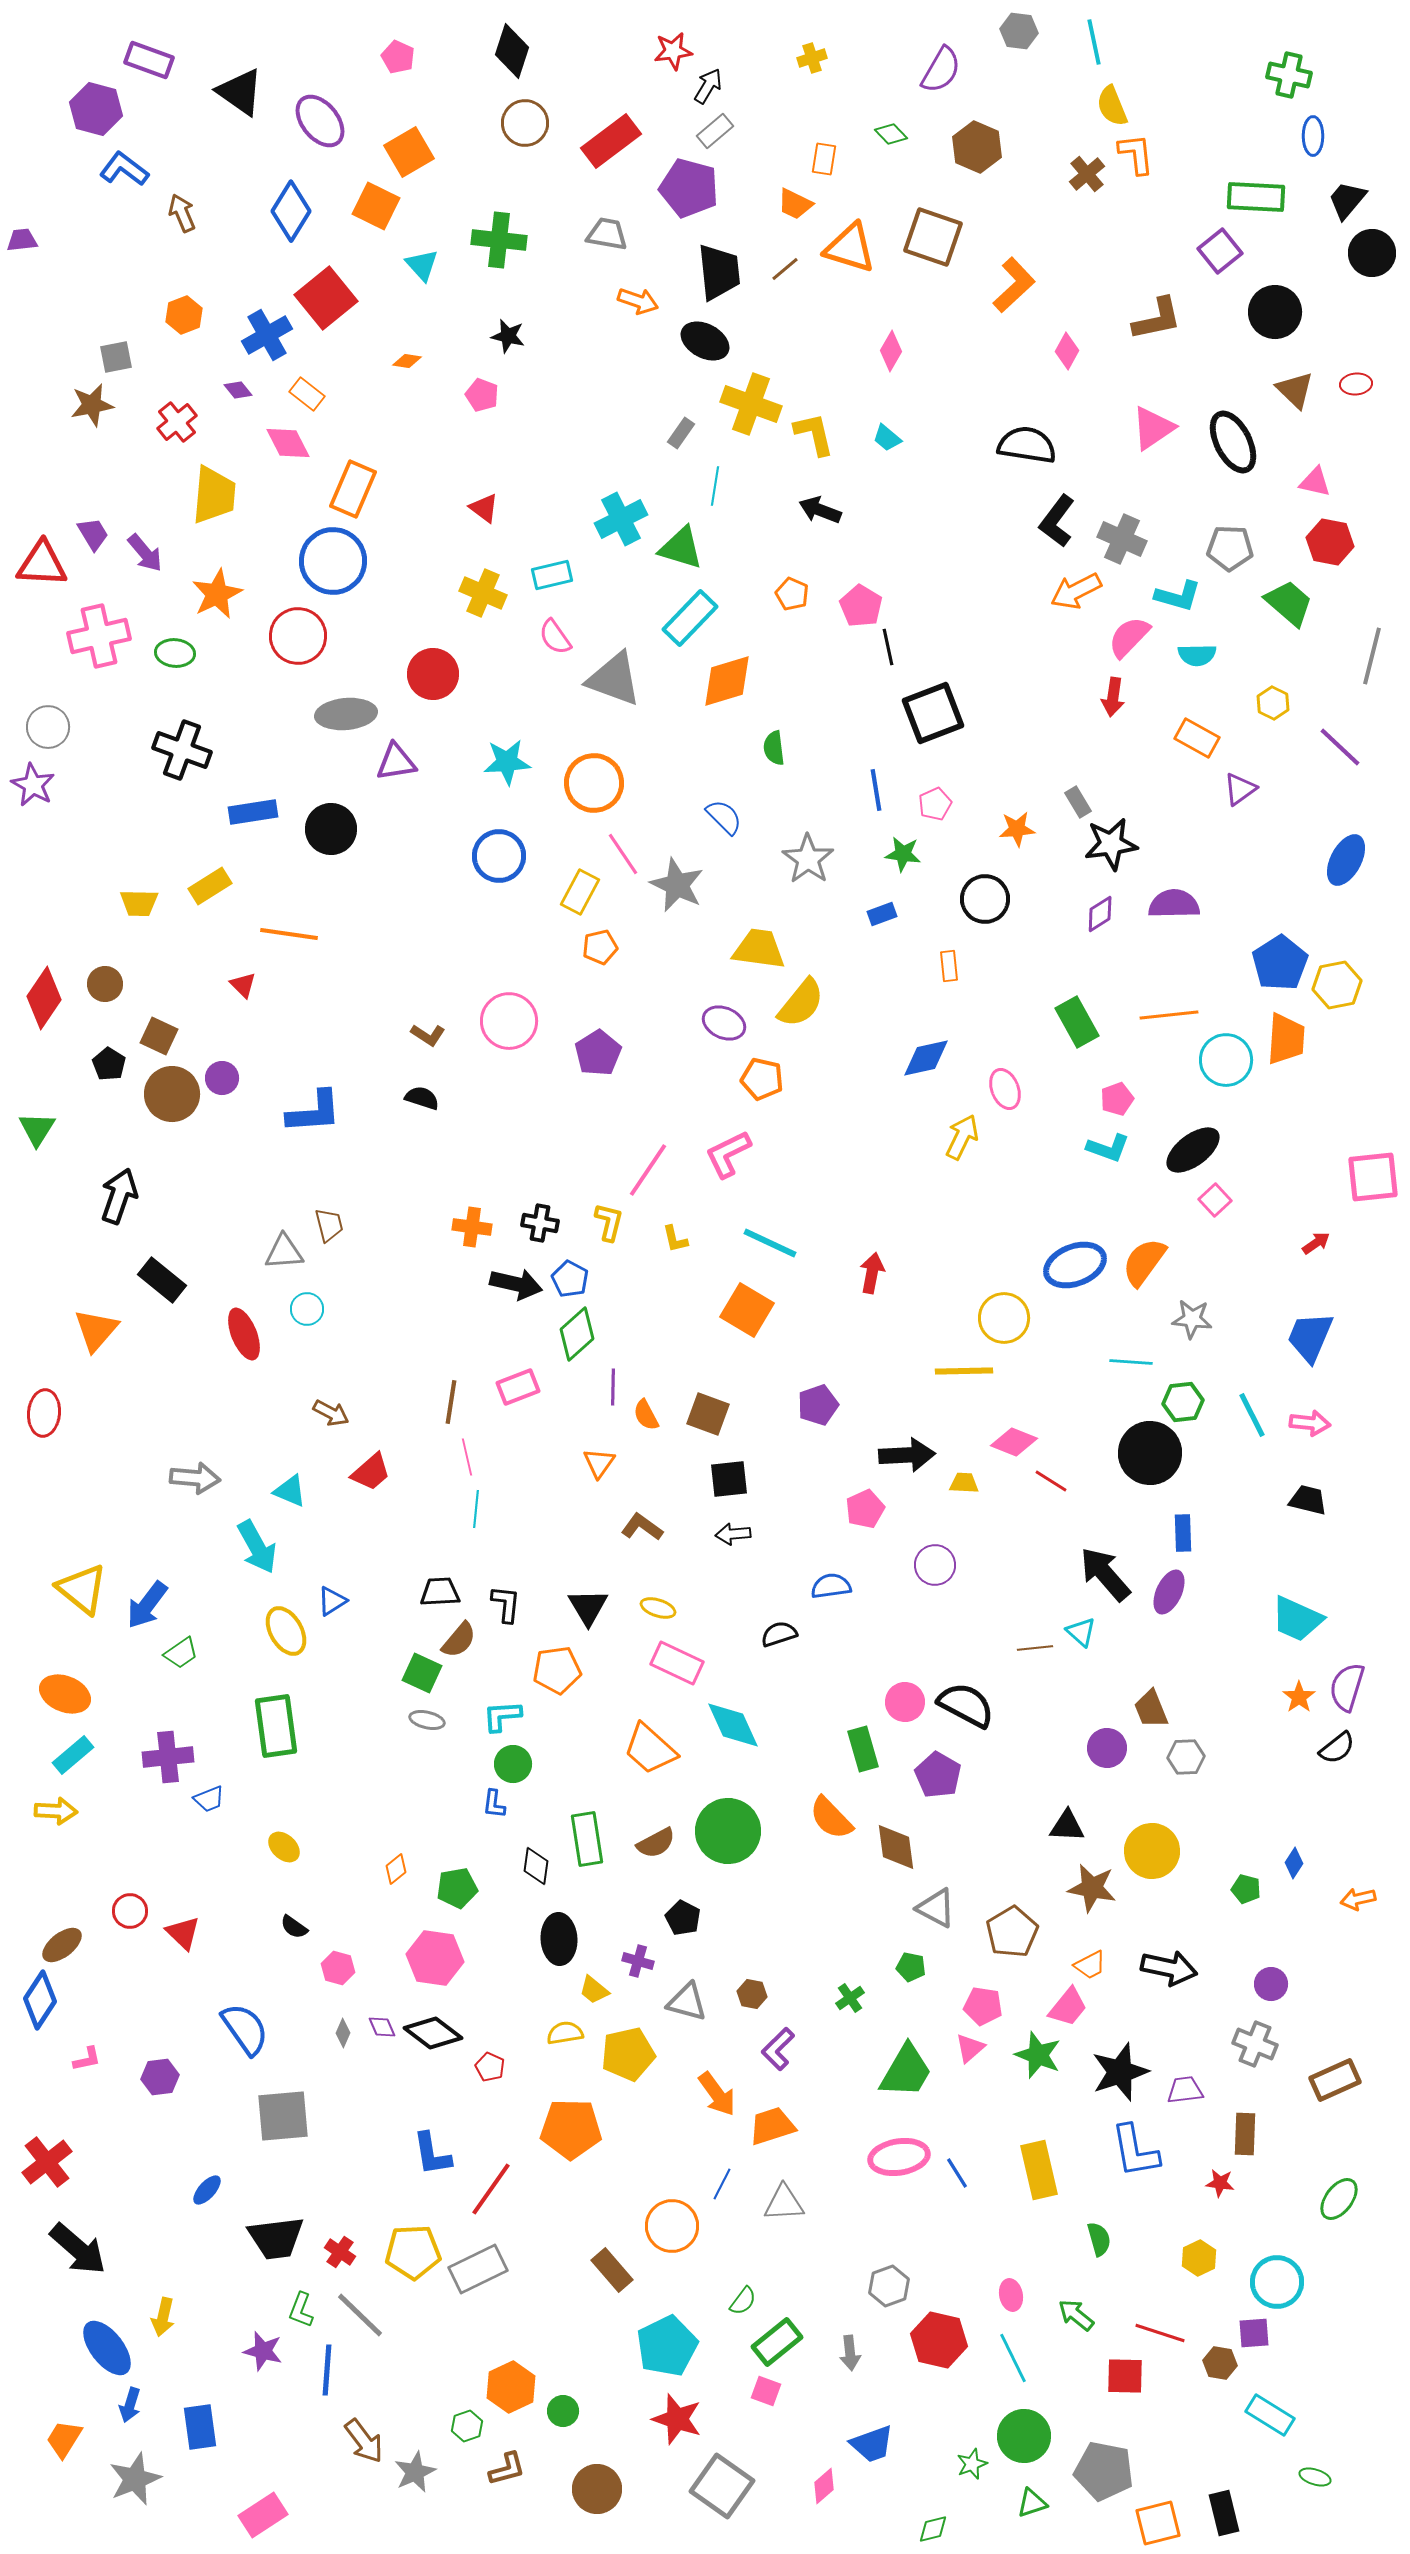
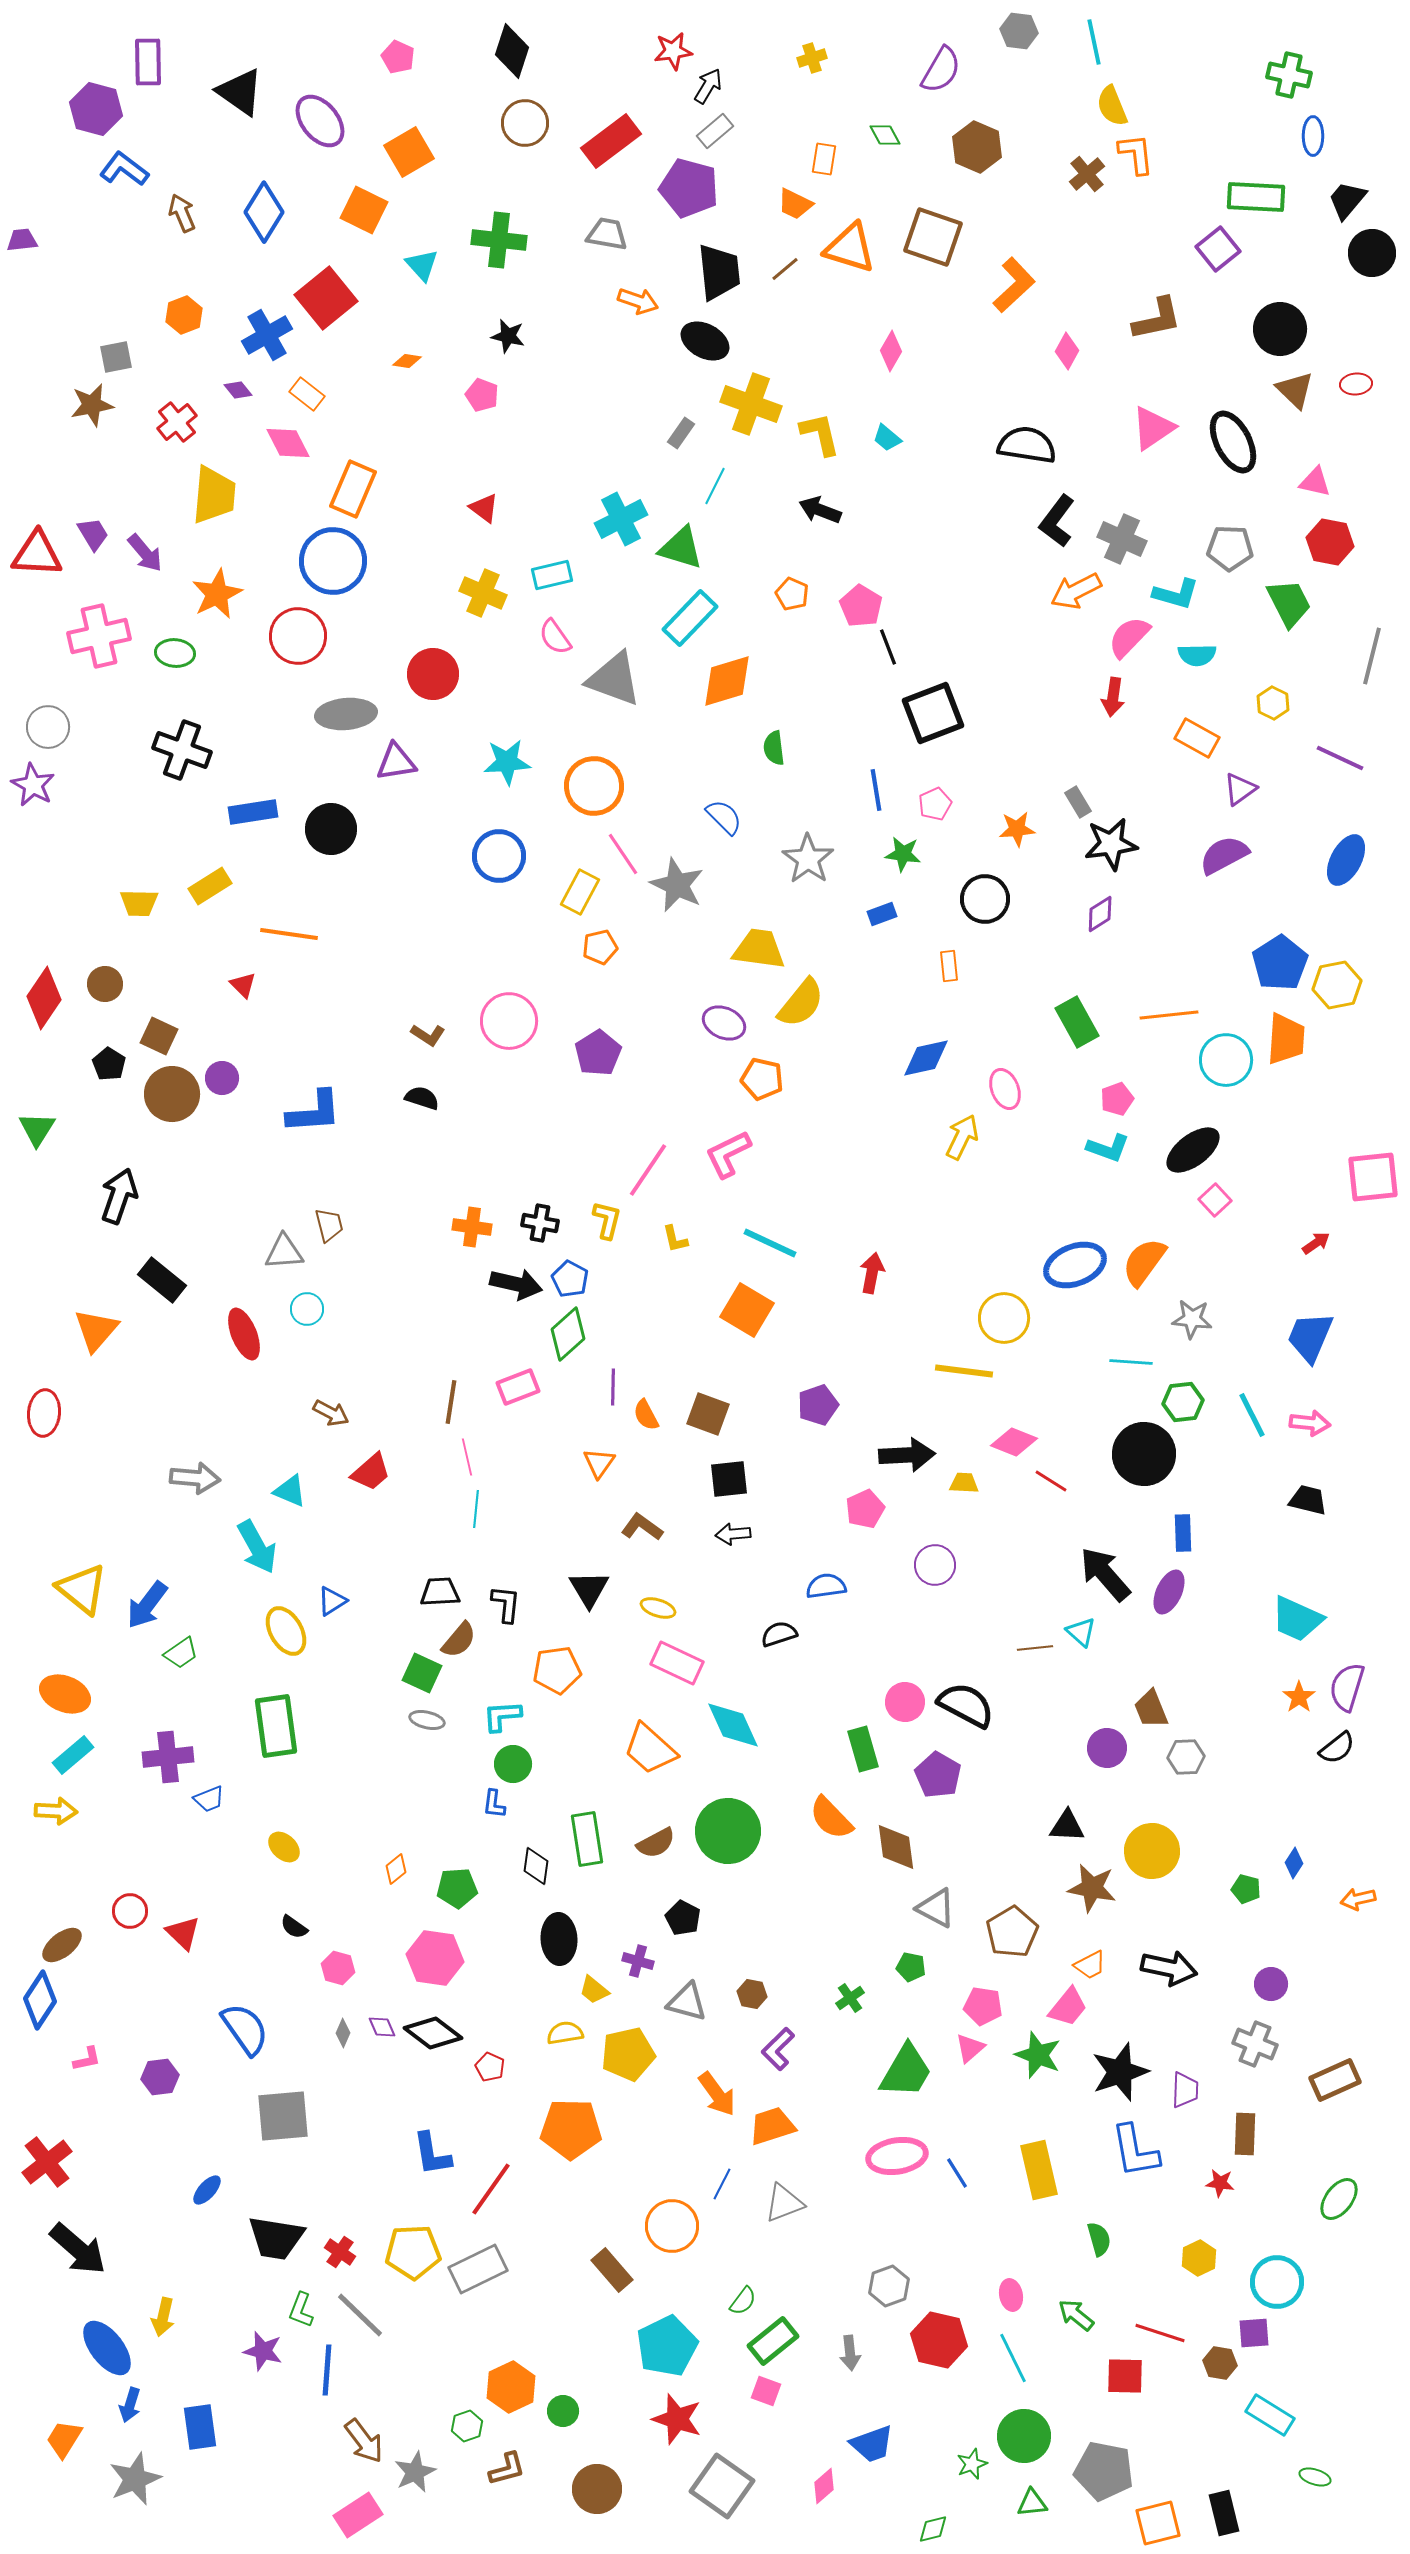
purple rectangle at (149, 60): moved 1 px left, 2 px down; rotated 69 degrees clockwise
green diamond at (891, 134): moved 6 px left, 1 px down; rotated 16 degrees clockwise
orange square at (376, 206): moved 12 px left, 4 px down
blue diamond at (291, 211): moved 27 px left, 1 px down
purple square at (1220, 251): moved 2 px left, 2 px up
black circle at (1275, 312): moved 5 px right, 17 px down
yellow L-shape at (814, 434): moved 6 px right
cyan line at (715, 486): rotated 18 degrees clockwise
red triangle at (42, 564): moved 5 px left, 10 px up
cyan L-shape at (1178, 596): moved 2 px left, 2 px up
green trapezoid at (1289, 603): rotated 22 degrees clockwise
black line at (888, 647): rotated 9 degrees counterclockwise
purple line at (1340, 747): moved 11 px down; rotated 18 degrees counterclockwise
orange circle at (594, 783): moved 3 px down
purple semicircle at (1174, 904): moved 50 px right, 49 px up; rotated 27 degrees counterclockwise
yellow L-shape at (609, 1222): moved 2 px left, 2 px up
green diamond at (577, 1334): moved 9 px left
yellow line at (964, 1371): rotated 8 degrees clockwise
black circle at (1150, 1453): moved 6 px left, 1 px down
blue semicircle at (831, 1586): moved 5 px left
black triangle at (588, 1607): moved 1 px right, 18 px up
green pentagon at (457, 1888): rotated 6 degrees clockwise
purple trapezoid at (1185, 2090): rotated 99 degrees clockwise
pink ellipse at (899, 2157): moved 2 px left, 1 px up
gray triangle at (784, 2203): rotated 18 degrees counterclockwise
black trapezoid at (276, 2238): rotated 16 degrees clockwise
green rectangle at (777, 2342): moved 4 px left, 1 px up
green triangle at (1032, 2503): rotated 12 degrees clockwise
pink rectangle at (263, 2515): moved 95 px right
